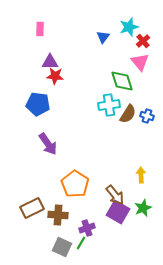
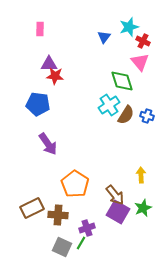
blue triangle: moved 1 px right
red cross: rotated 24 degrees counterclockwise
purple triangle: moved 1 px left, 2 px down
cyan cross: rotated 25 degrees counterclockwise
brown semicircle: moved 2 px left, 1 px down
